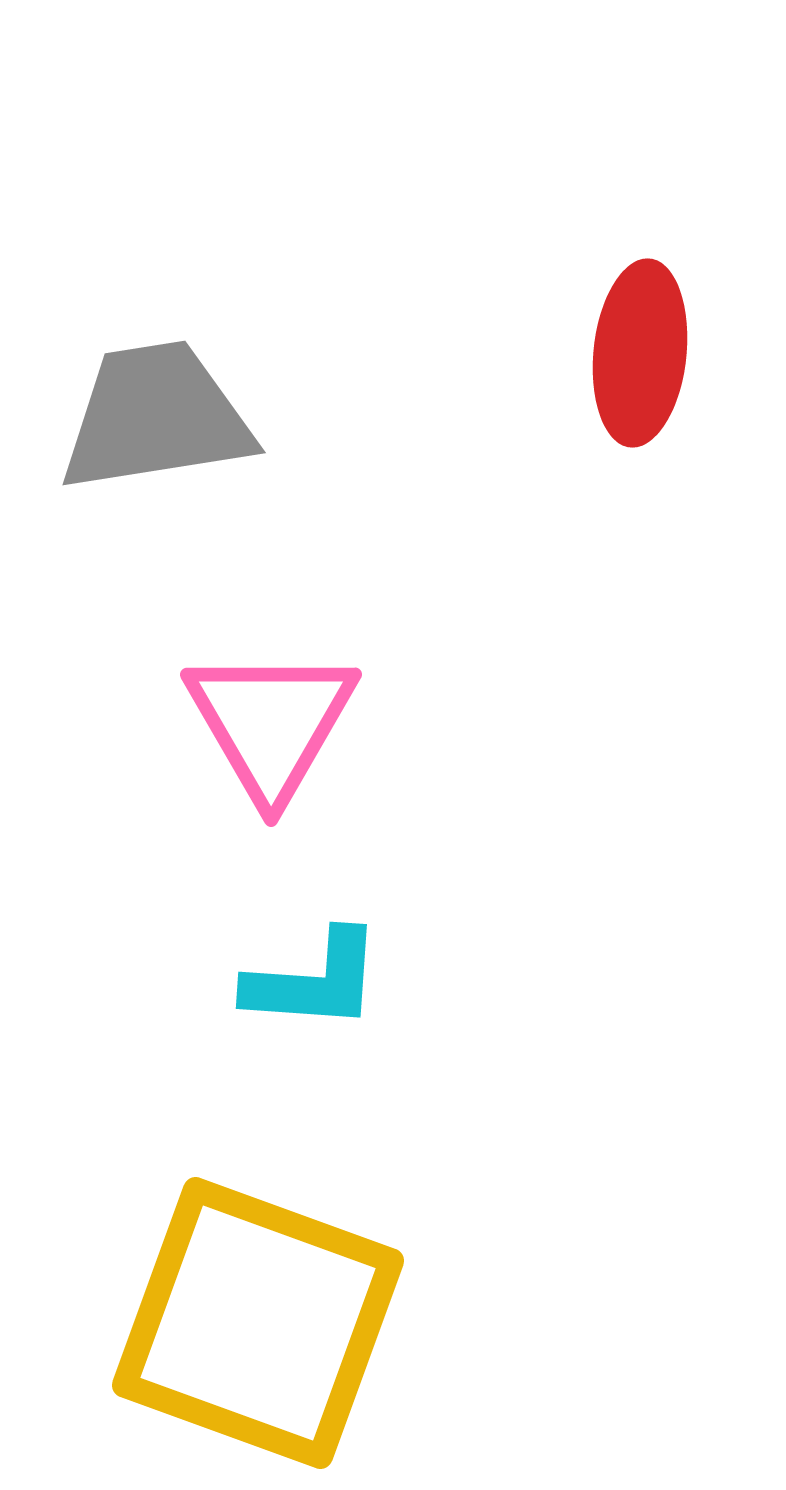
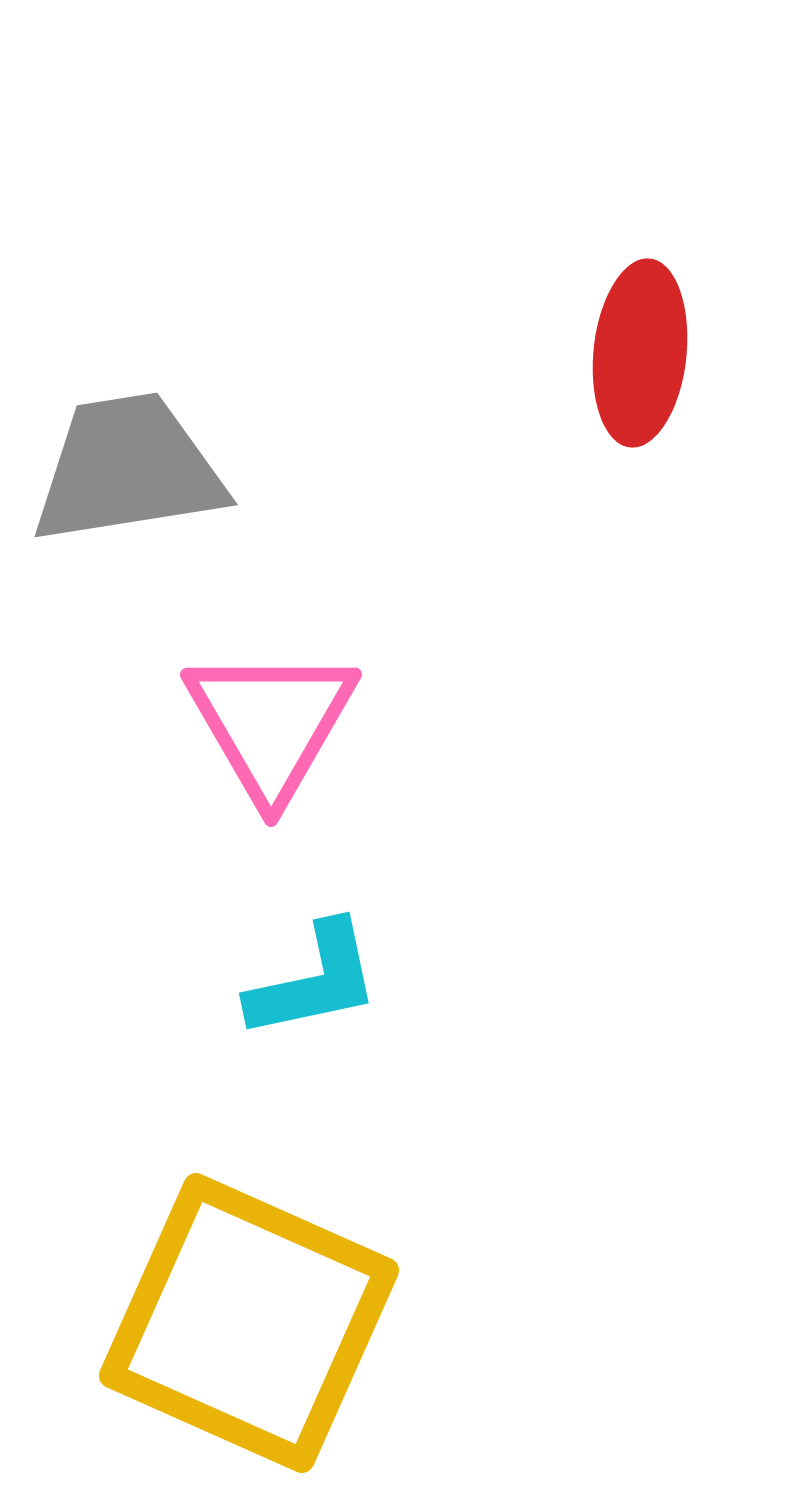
gray trapezoid: moved 28 px left, 52 px down
cyan L-shape: rotated 16 degrees counterclockwise
yellow square: moved 9 px left; rotated 4 degrees clockwise
